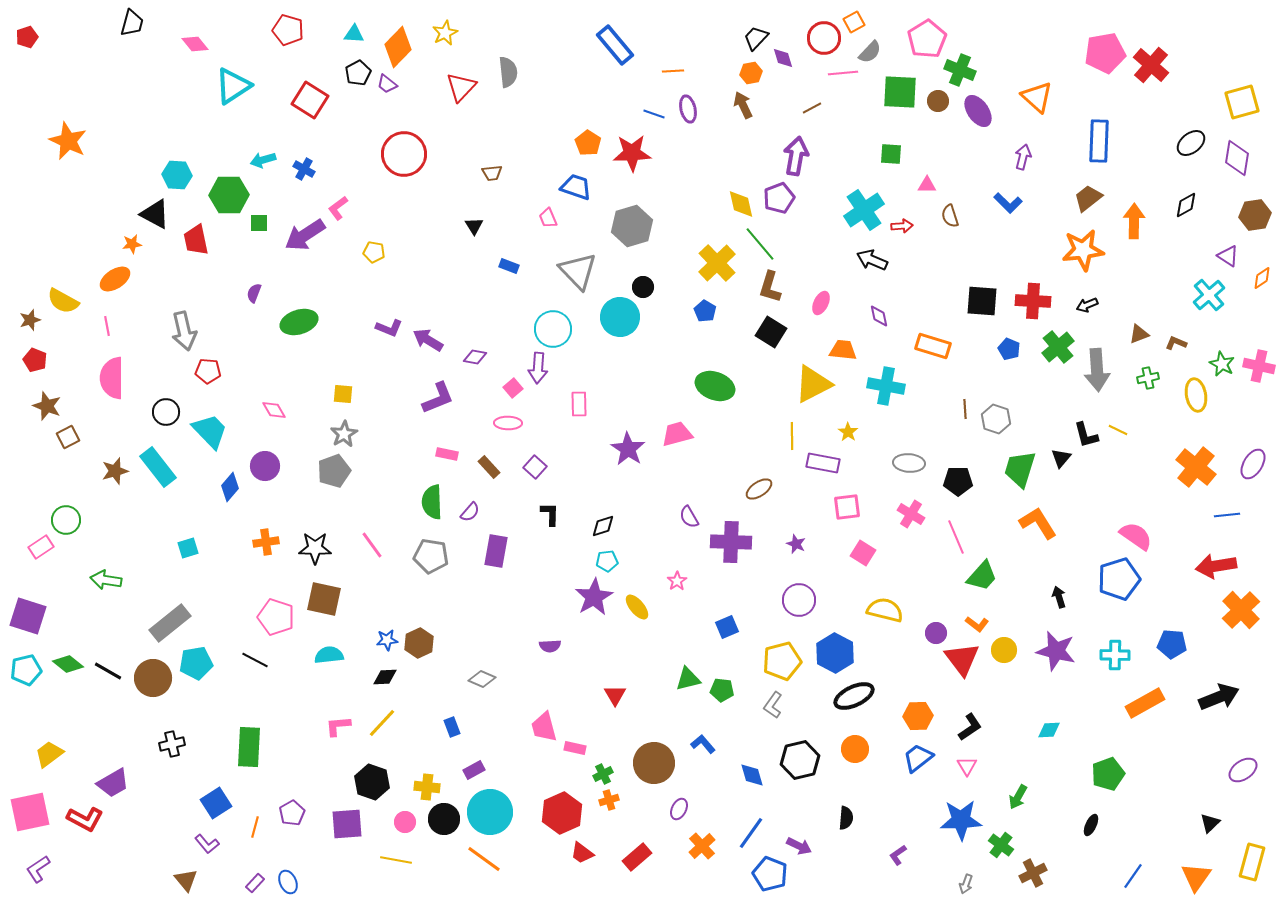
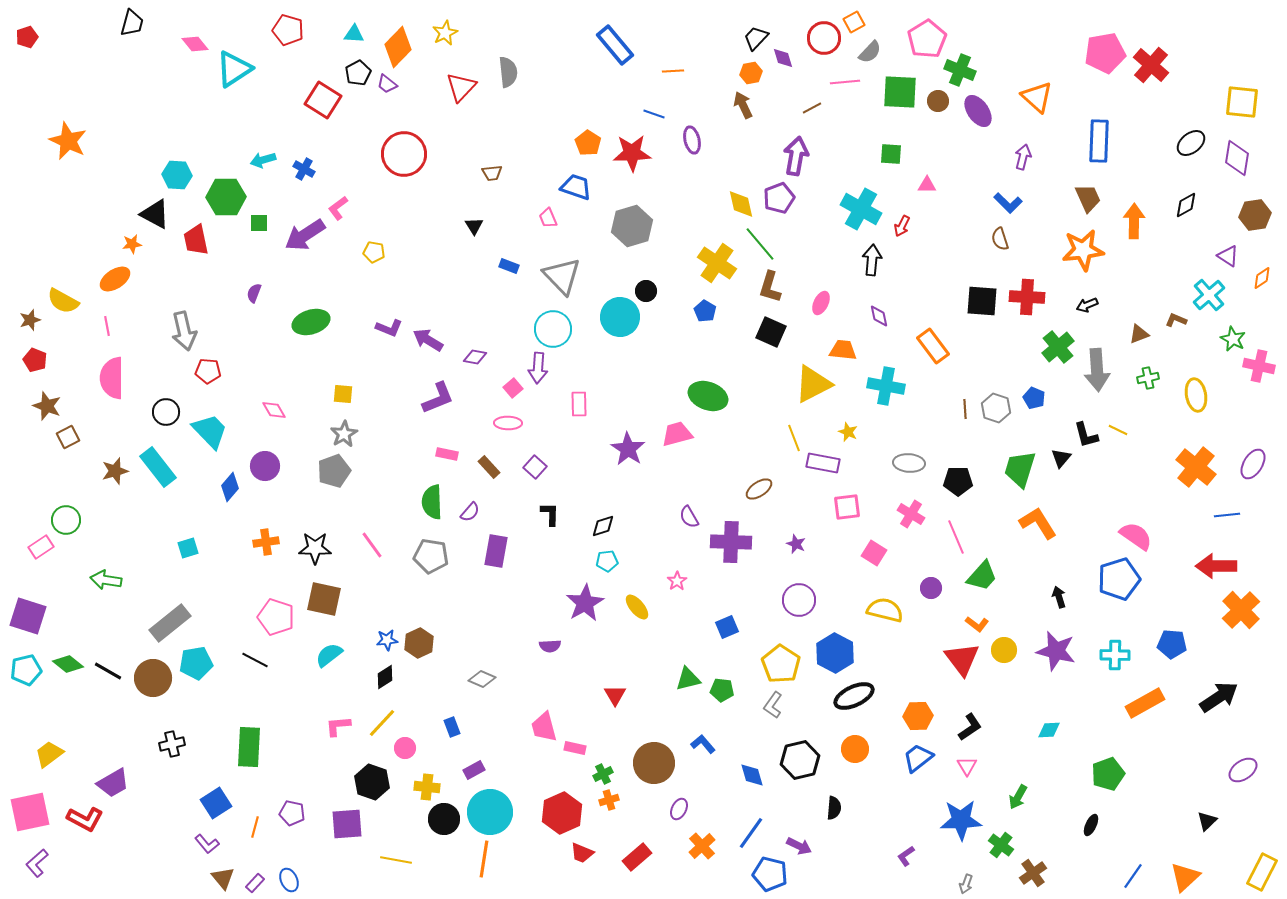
pink line at (843, 73): moved 2 px right, 9 px down
cyan triangle at (233, 86): moved 1 px right, 17 px up
red square at (310, 100): moved 13 px right
yellow square at (1242, 102): rotated 21 degrees clockwise
purple ellipse at (688, 109): moved 4 px right, 31 px down
green hexagon at (229, 195): moved 3 px left, 2 px down
brown trapezoid at (1088, 198): rotated 104 degrees clockwise
cyan cross at (864, 210): moved 3 px left, 1 px up; rotated 27 degrees counterclockwise
brown semicircle at (950, 216): moved 50 px right, 23 px down
red arrow at (902, 226): rotated 120 degrees clockwise
black arrow at (872, 260): rotated 72 degrees clockwise
yellow cross at (717, 263): rotated 12 degrees counterclockwise
gray triangle at (578, 271): moved 16 px left, 5 px down
black circle at (643, 287): moved 3 px right, 4 px down
red cross at (1033, 301): moved 6 px left, 4 px up
green ellipse at (299, 322): moved 12 px right
black square at (771, 332): rotated 8 degrees counterclockwise
brown L-shape at (1176, 343): moved 23 px up
orange rectangle at (933, 346): rotated 36 degrees clockwise
blue pentagon at (1009, 349): moved 25 px right, 49 px down
green star at (1222, 364): moved 11 px right, 25 px up
green ellipse at (715, 386): moved 7 px left, 10 px down
gray hexagon at (996, 419): moved 11 px up
yellow star at (848, 432): rotated 12 degrees counterclockwise
yellow line at (792, 436): moved 2 px right, 2 px down; rotated 20 degrees counterclockwise
pink square at (863, 553): moved 11 px right
red arrow at (1216, 566): rotated 9 degrees clockwise
purple star at (594, 597): moved 9 px left, 6 px down
purple circle at (936, 633): moved 5 px left, 45 px up
cyan semicircle at (329, 655): rotated 32 degrees counterclockwise
yellow pentagon at (782, 661): moved 1 px left, 3 px down; rotated 24 degrees counterclockwise
black diamond at (385, 677): rotated 30 degrees counterclockwise
black arrow at (1219, 697): rotated 12 degrees counterclockwise
purple pentagon at (292, 813): rotated 30 degrees counterclockwise
black semicircle at (846, 818): moved 12 px left, 10 px up
pink circle at (405, 822): moved 74 px up
black triangle at (1210, 823): moved 3 px left, 2 px up
red trapezoid at (582, 853): rotated 15 degrees counterclockwise
purple L-shape at (898, 855): moved 8 px right, 1 px down
orange line at (484, 859): rotated 63 degrees clockwise
yellow rectangle at (1252, 862): moved 10 px right, 10 px down; rotated 12 degrees clockwise
purple L-shape at (38, 869): moved 1 px left, 6 px up; rotated 8 degrees counterclockwise
brown cross at (1033, 873): rotated 8 degrees counterclockwise
blue pentagon at (770, 874): rotated 8 degrees counterclockwise
orange triangle at (1196, 877): moved 11 px left; rotated 12 degrees clockwise
brown triangle at (186, 880): moved 37 px right, 2 px up
blue ellipse at (288, 882): moved 1 px right, 2 px up
